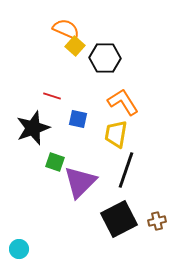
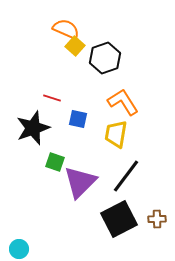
black hexagon: rotated 20 degrees counterclockwise
red line: moved 2 px down
black line: moved 6 px down; rotated 18 degrees clockwise
brown cross: moved 2 px up; rotated 12 degrees clockwise
